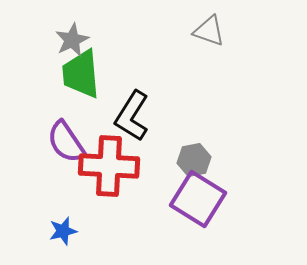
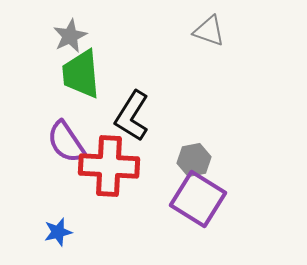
gray star: moved 2 px left, 4 px up
blue star: moved 5 px left, 1 px down
